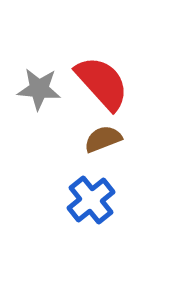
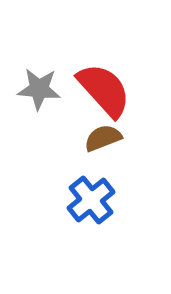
red semicircle: moved 2 px right, 7 px down
brown semicircle: moved 1 px up
